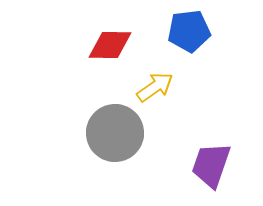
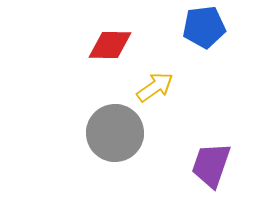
blue pentagon: moved 15 px right, 4 px up
